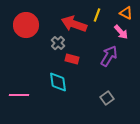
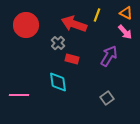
pink arrow: moved 4 px right
